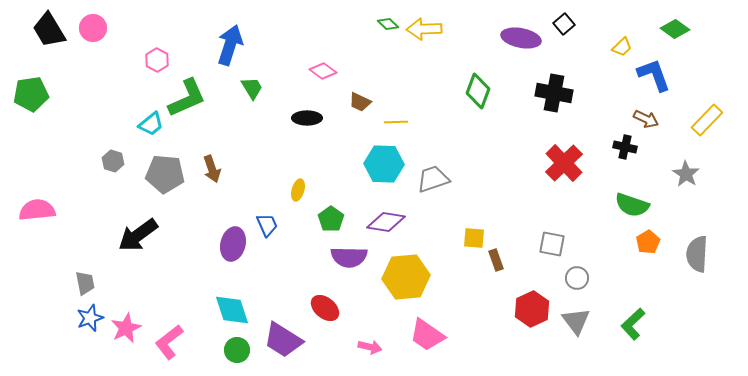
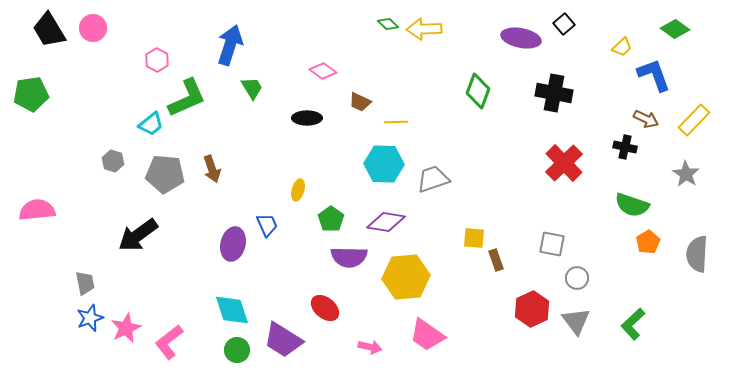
yellow rectangle at (707, 120): moved 13 px left
